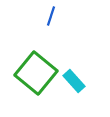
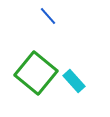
blue line: moved 3 px left; rotated 60 degrees counterclockwise
